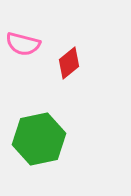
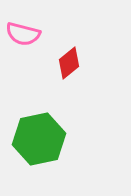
pink semicircle: moved 10 px up
